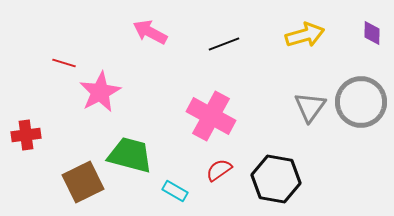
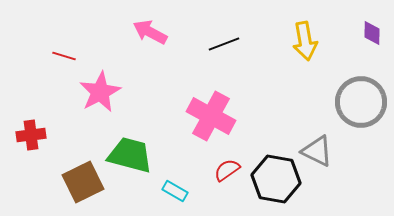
yellow arrow: moved 6 px down; rotated 96 degrees clockwise
red line: moved 7 px up
gray triangle: moved 7 px right, 44 px down; rotated 40 degrees counterclockwise
red cross: moved 5 px right
red semicircle: moved 8 px right
